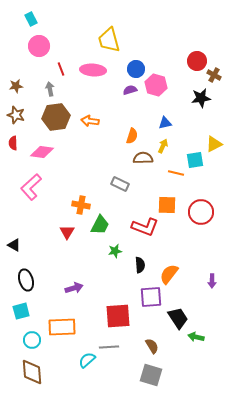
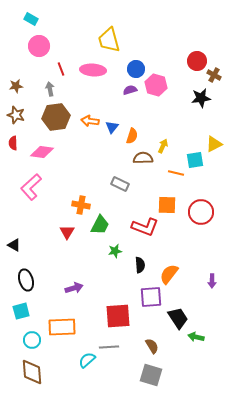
cyan rectangle at (31, 19): rotated 32 degrees counterclockwise
blue triangle at (165, 123): moved 53 px left, 4 px down; rotated 40 degrees counterclockwise
